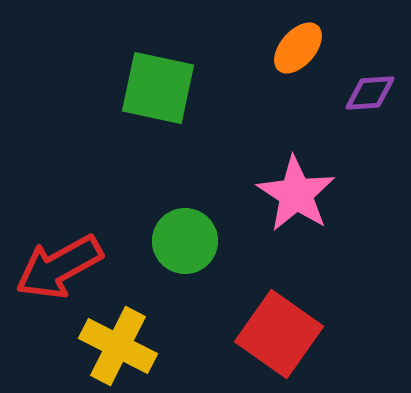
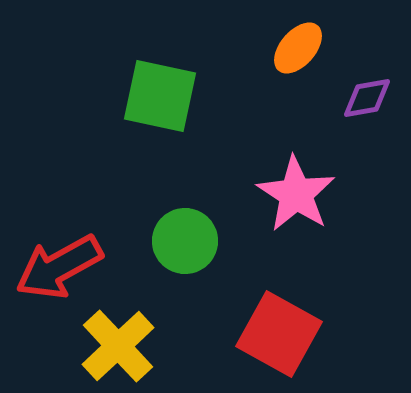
green square: moved 2 px right, 8 px down
purple diamond: moved 3 px left, 5 px down; rotated 6 degrees counterclockwise
red square: rotated 6 degrees counterclockwise
yellow cross: rotated 20 degrees clockwise
